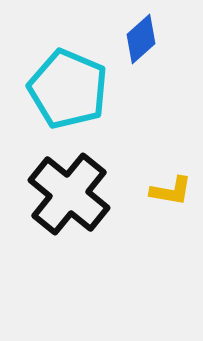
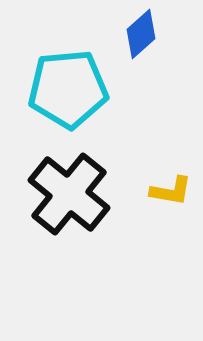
blue diamond: moved 5 px up
cyan pentagon: rotated 28 degrees counterclockwise
